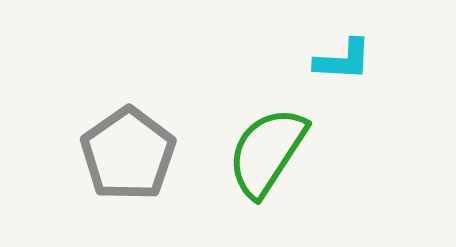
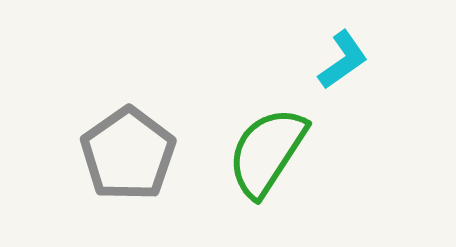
cyan L-shape: rotated 38 degrees counterclockwise
